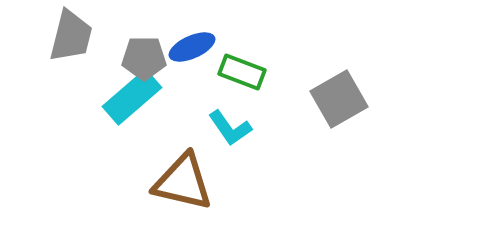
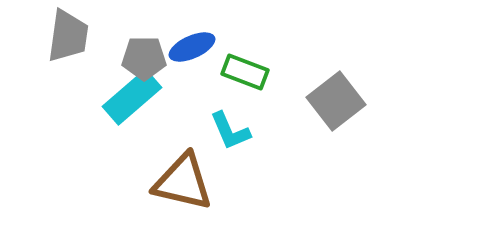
gray trapezoid: moved 3 px left; rotated 6 degrees counterclockwise
green rectangle: moved 3 px right
gray square: moved 3 px left, 2 px down; rotated 8 degrees counterclockwise
cyan L-shape: moved 3 px down; rotated 12 degrees clockwise
